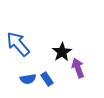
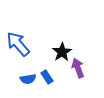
blue rectangle: moved 2 px up
